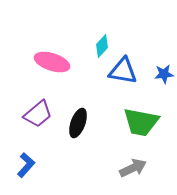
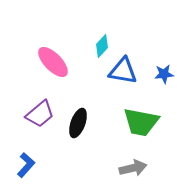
pink ellipse: moved 1 px right; rotated 28 degrees clockwise
purple trapezoid: moved 2 px right
gray arrow: rotated 12 degrees clockwise
